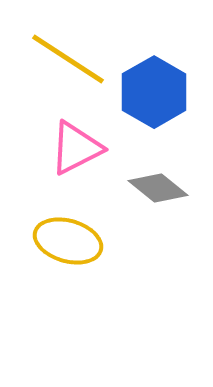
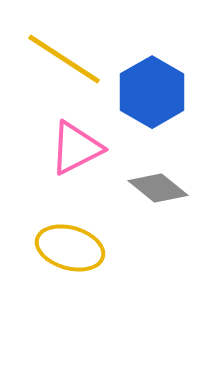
yellow line: moved 4 px left
blue hexagon: moved 2 px left
yellow ellipse: moved 2 px right, 7 px down
